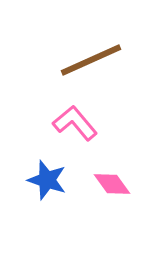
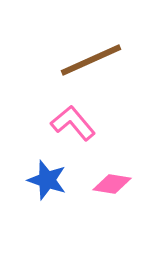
pink L-shape: moved 2 px left
pink diamond: rotated 45 degrees counterclockwise
